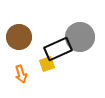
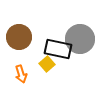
gray circle: moved 2 px down
black rectangle: rotated 36 degrees clockwise
yellow square: rotated 21 degrees counterclockwise
